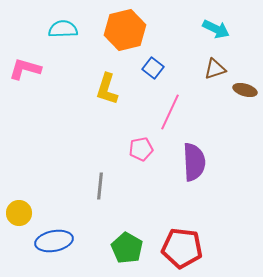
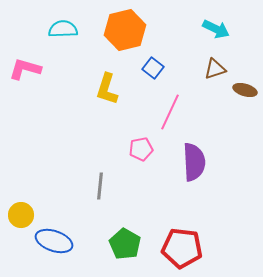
yellow circle: moved 2 px right, 2 px down
blue ellipse: rotated 30 degrees clockwise
green pentagon: moved 2 px left, 4 px up
